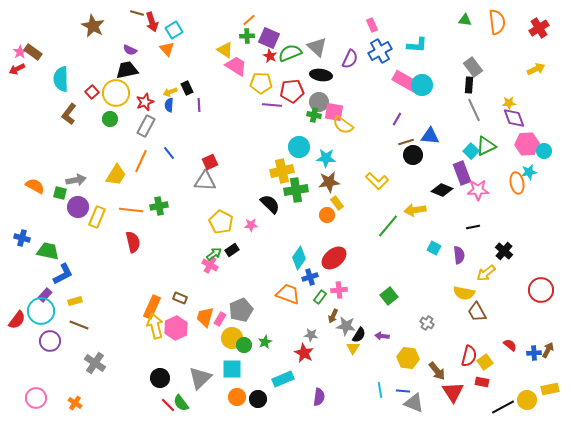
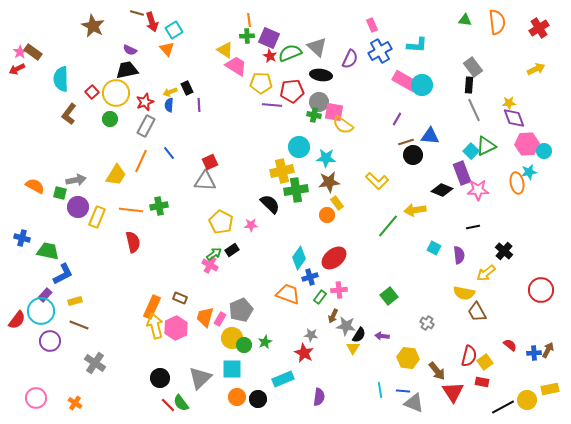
orange line at (249, 20): rotated 56 degrees counterclockwise
